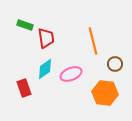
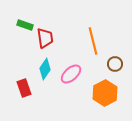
red trapezoid: moved 1 px left
cyan diamond: rotated 20 degrees counterclockwise
pink ellipse: rotated 20 degrees counterclockwise
orange hexagon: rotated 25 degrees clockwise
